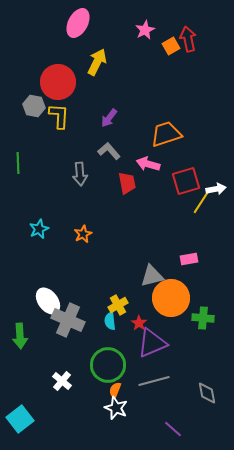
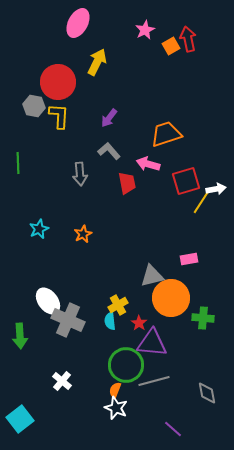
purple triangle: rotated 28 degrees clockwise
green circle: moved 18 px right
